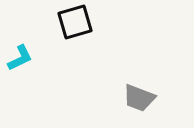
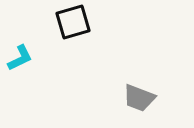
black square: moved 2 px left
